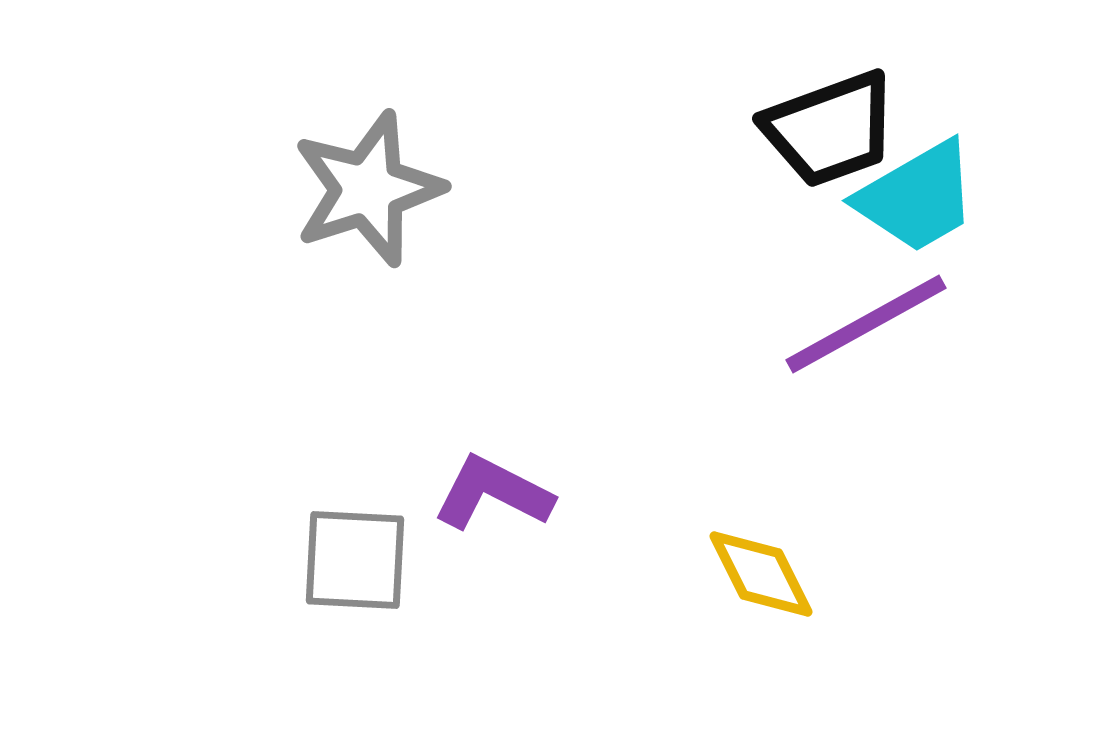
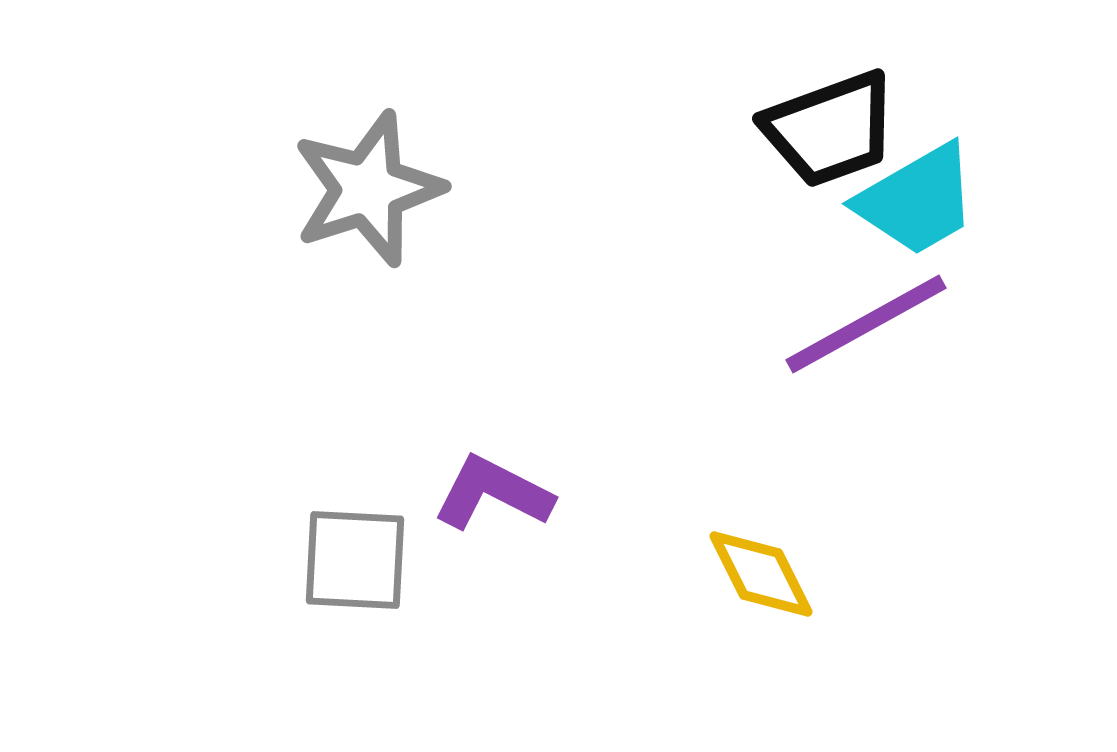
cyan trapezoid: moved 3 px down
